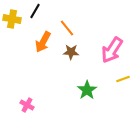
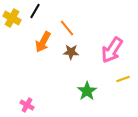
yellow cross: moved 1 px up; rotated 18 degrees clockwise
green star: moved 1 px down
